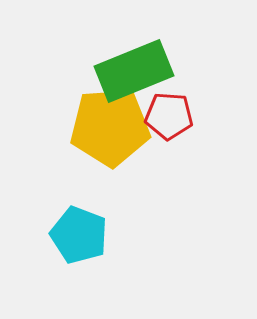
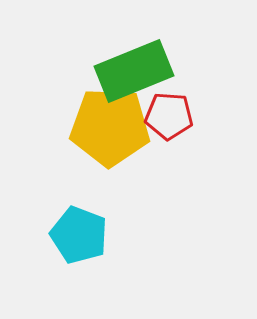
yellow pentagon: rotated 6 degrees clockwise
